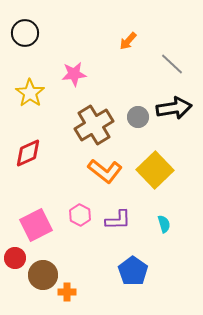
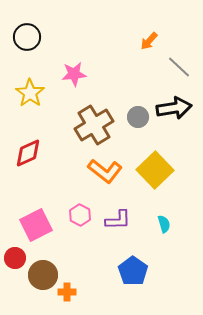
black circle: moved 2 px right, 4 px down
orange arrow: moved 21 px right
gray line: moved 7 px right, 3 px down
